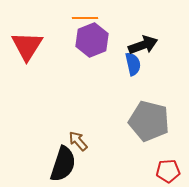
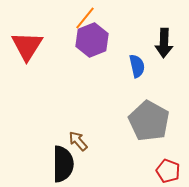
orange line: rotated 50 degrees counterclockwise
black arrow: moved 21 px right, 2 px up; rotated 112 degrees clockwise
blue semicircle: moved 4 px right, 2 px down
gray pentagon: rotated 15 degrees clockwise
black semicircle: rotated 18 degrees counterclockwise
red pentagon: rotated 25 degrees clockwise
